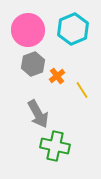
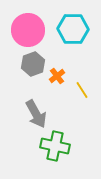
cyan hexagon: rotated 24 degrees clockwise
gray arrow: moved 2 px left
